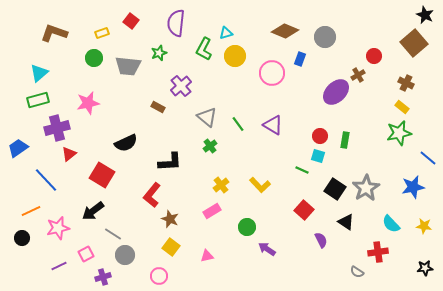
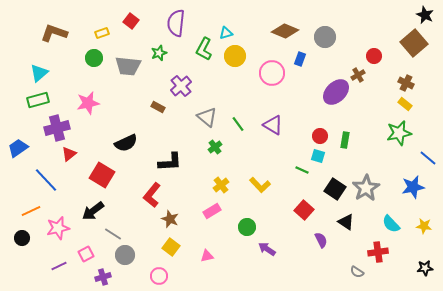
yellow rectangle at (402, 107): moved 3 px right, 3 px up
green cross at (210, 146): moved 5 px right, 1 px down
